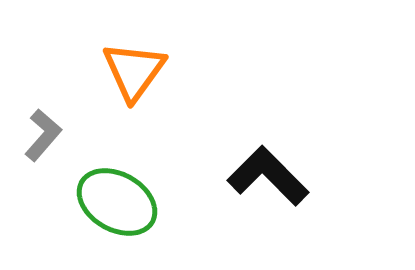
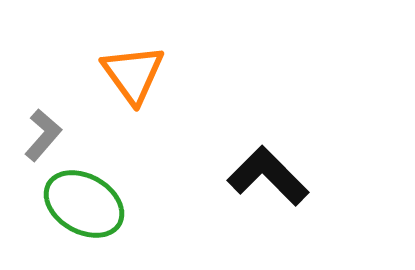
orange triangle: moved 1 px left, 3 px down; rotated 12 degrees counterclockwise
green ellipse: moved 33 px left, 2 px down
